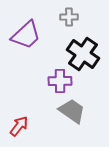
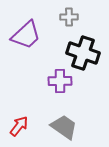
black cross: moved 1 px up; rotated 16 degrees counterclockwise
gray trapezoid: moved 8 px left, 16 px down
